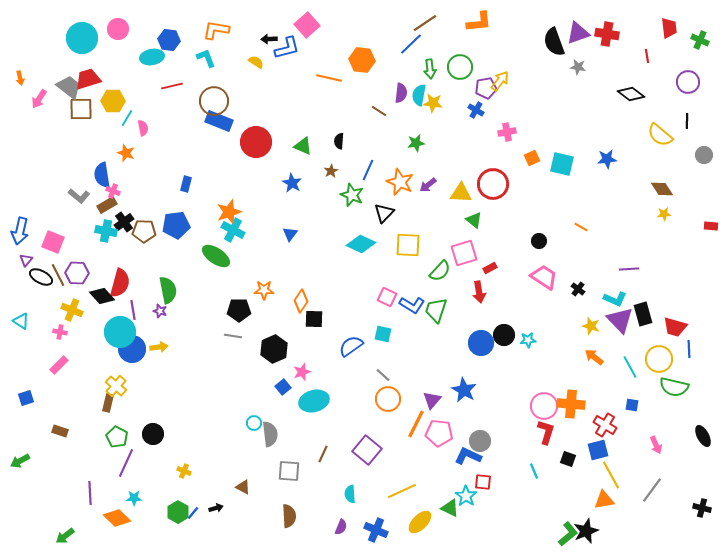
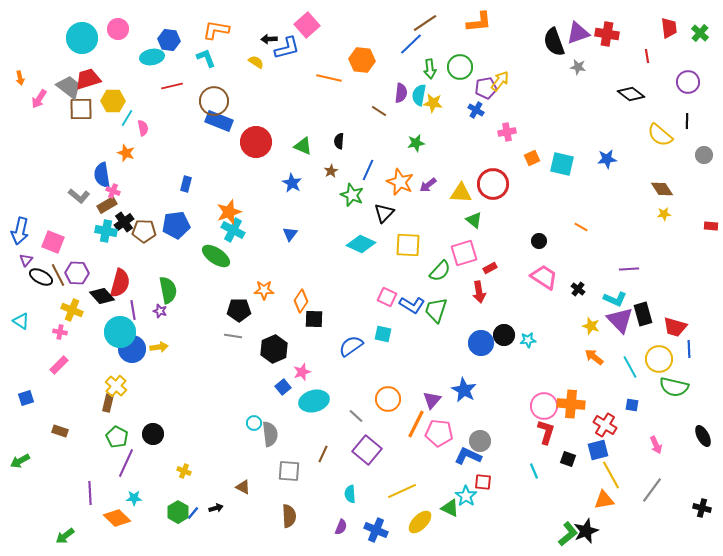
green cross at (700, 40): moved 7 px up; rotated 18 degrees clockwise
gray line at (383, 375): moved 27 px left, 41 px down
